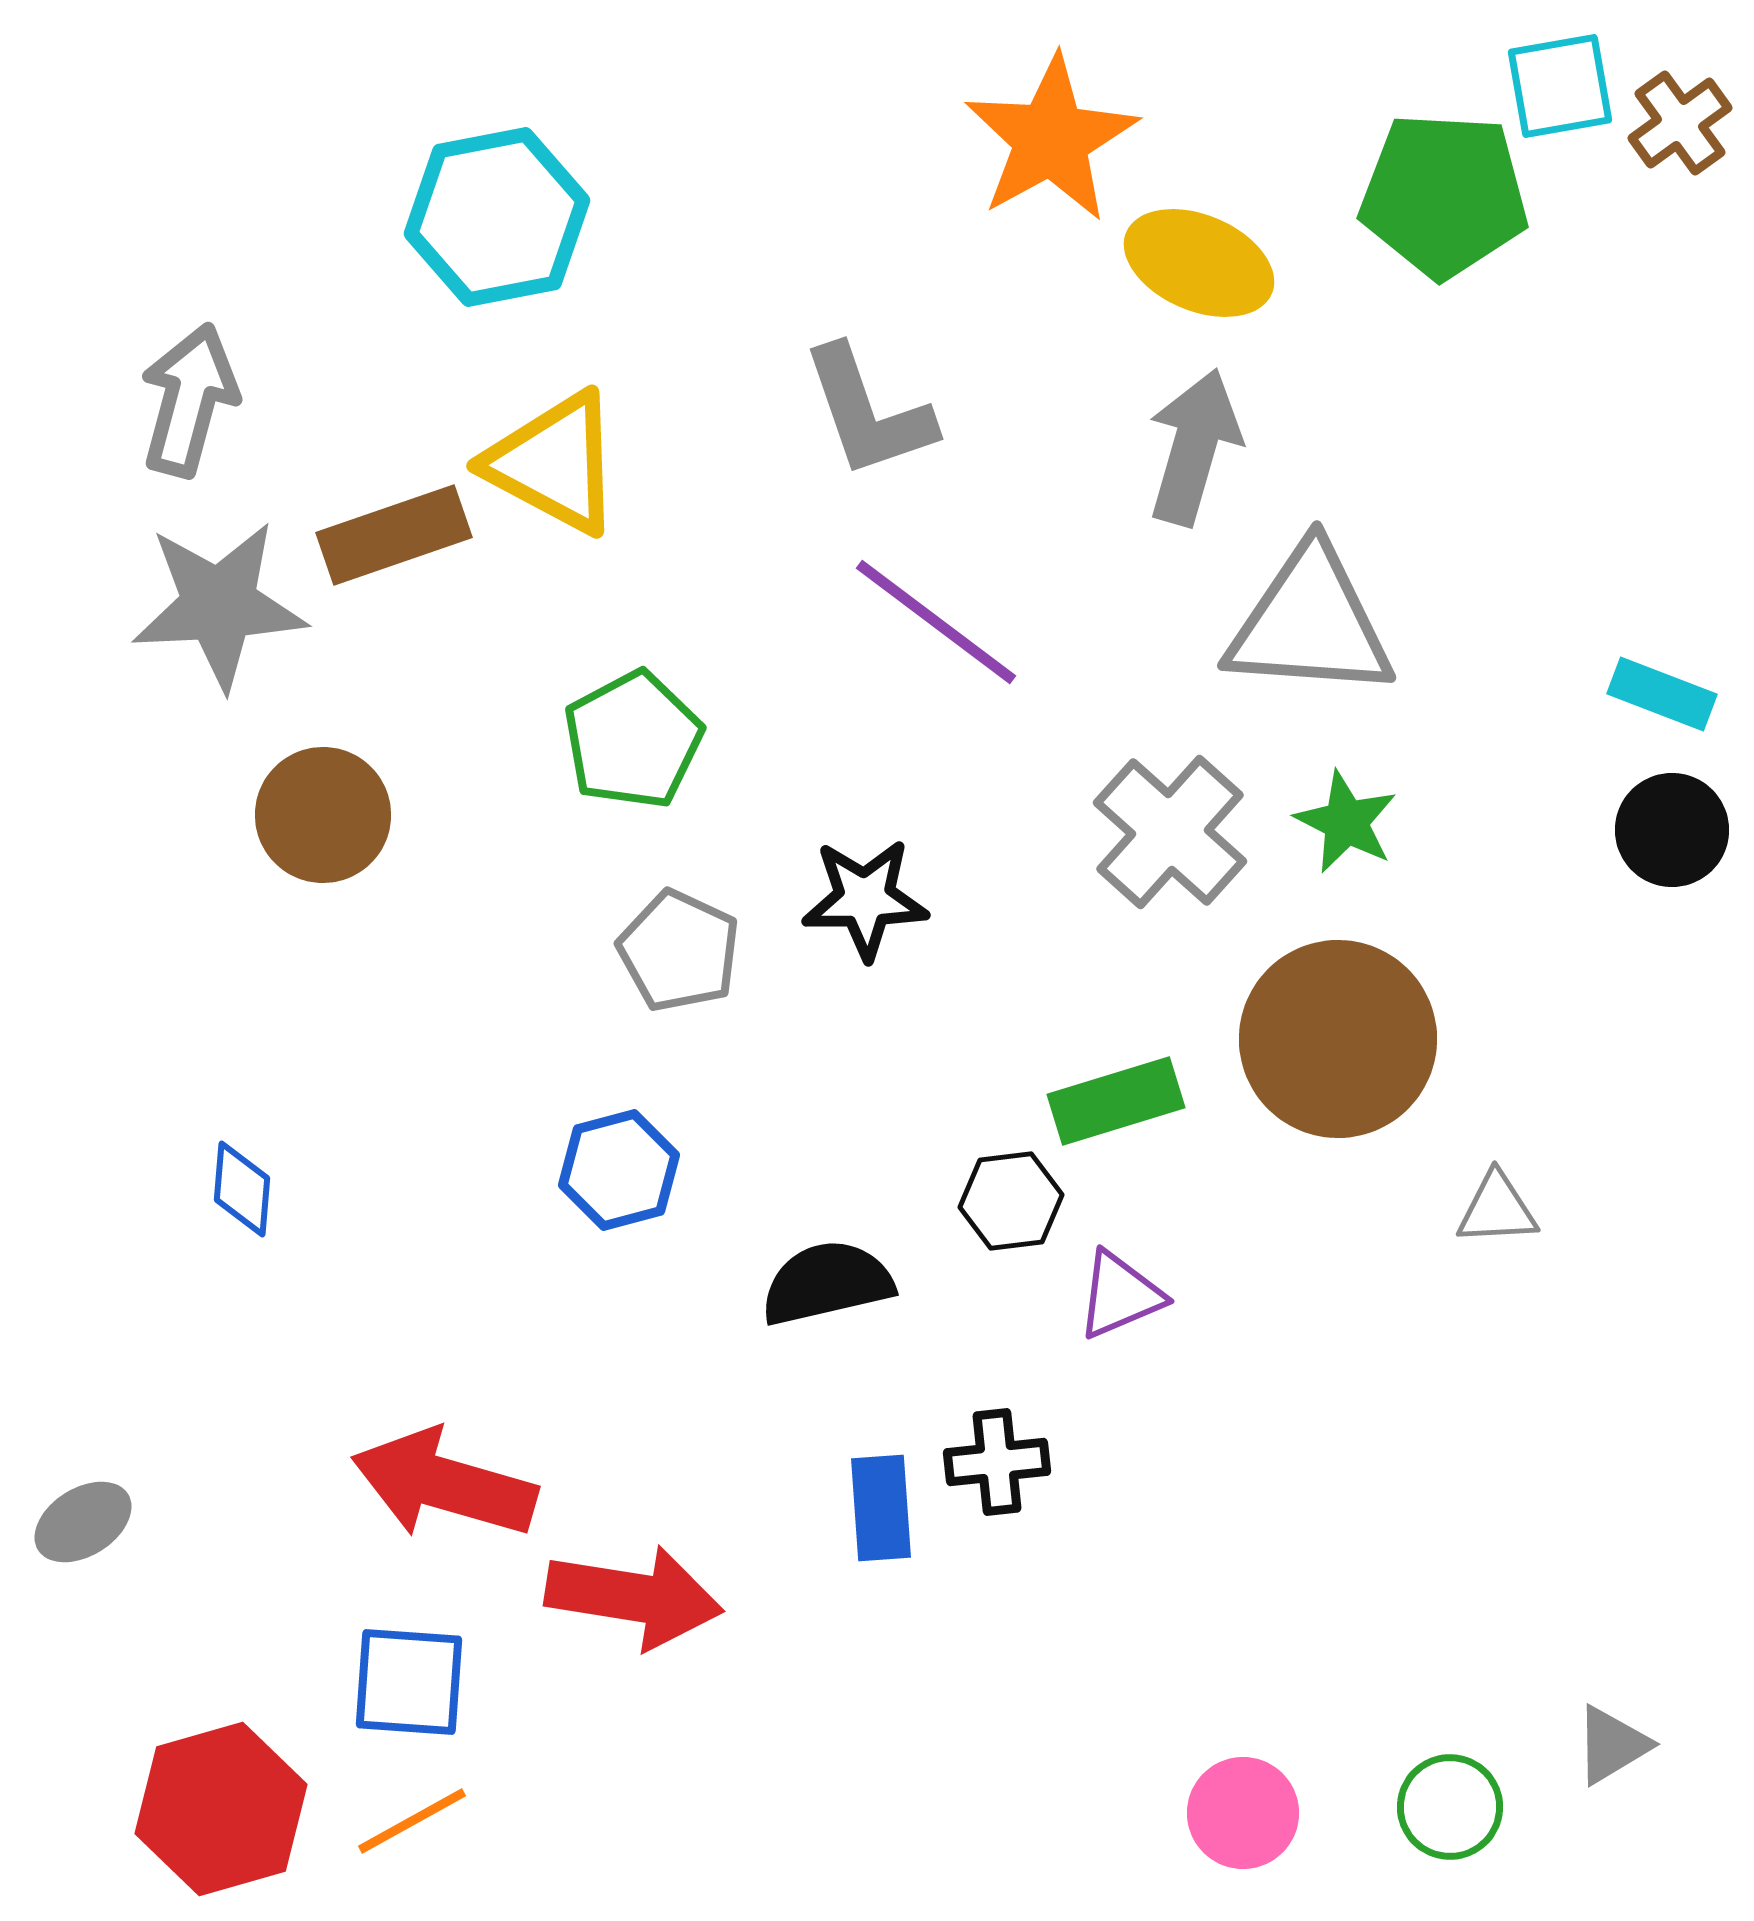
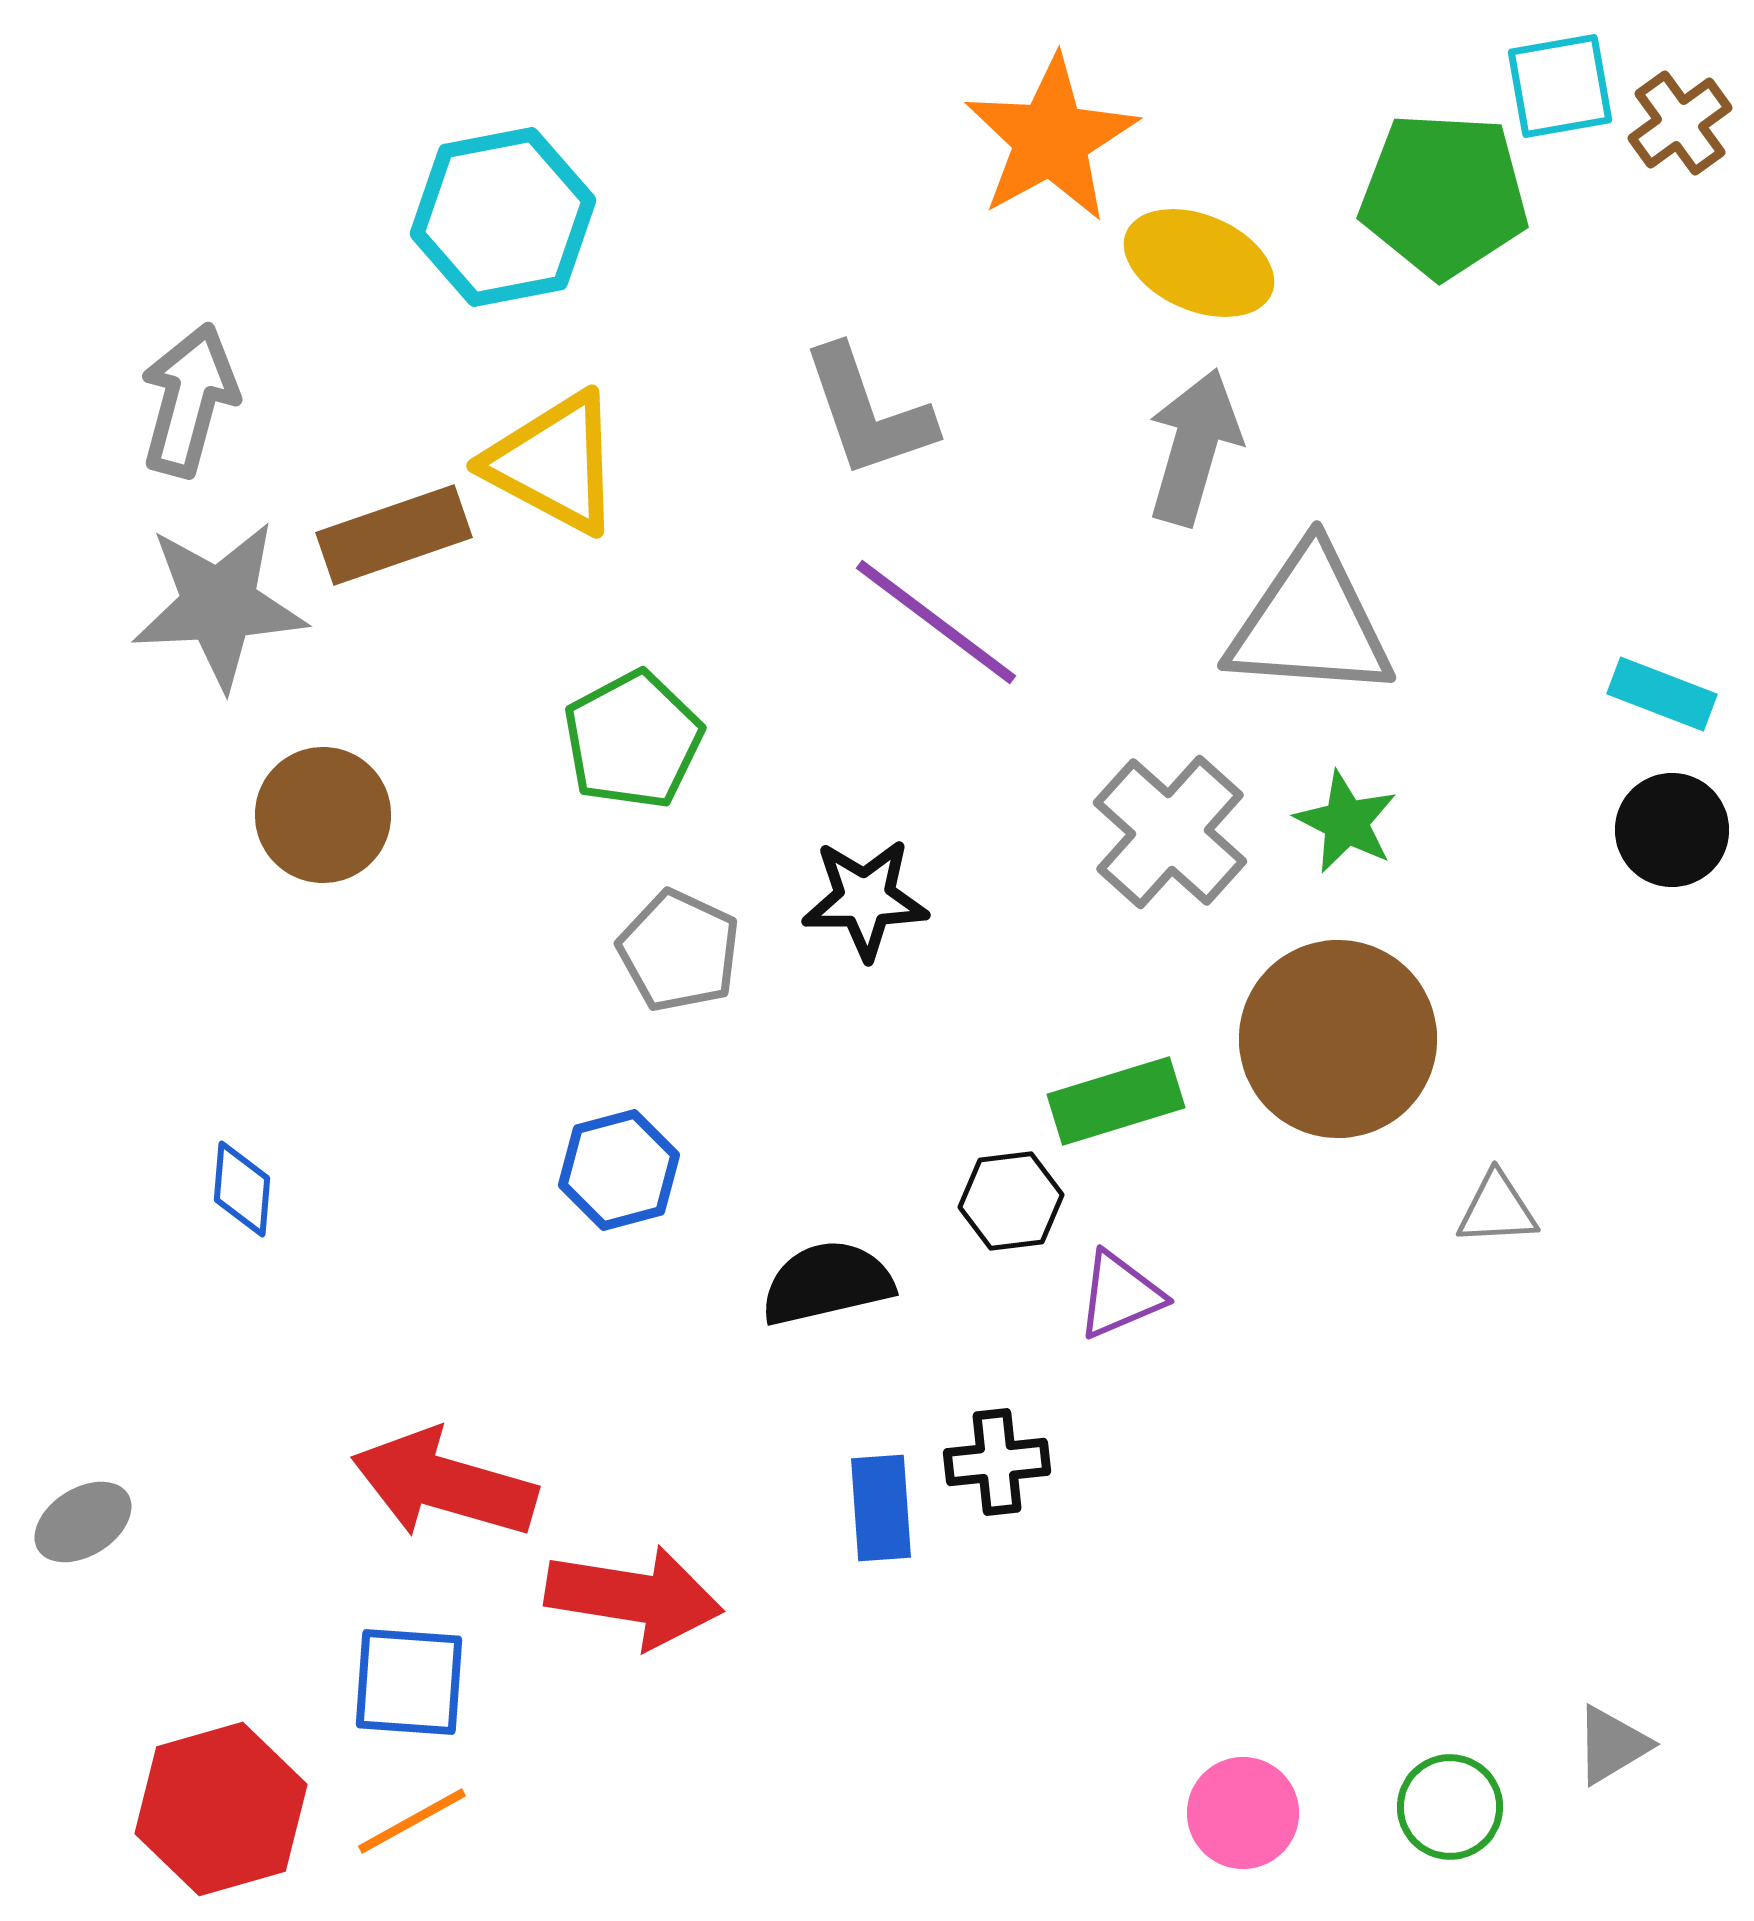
cyan hexagon at (497, 217): moved 6 px right
